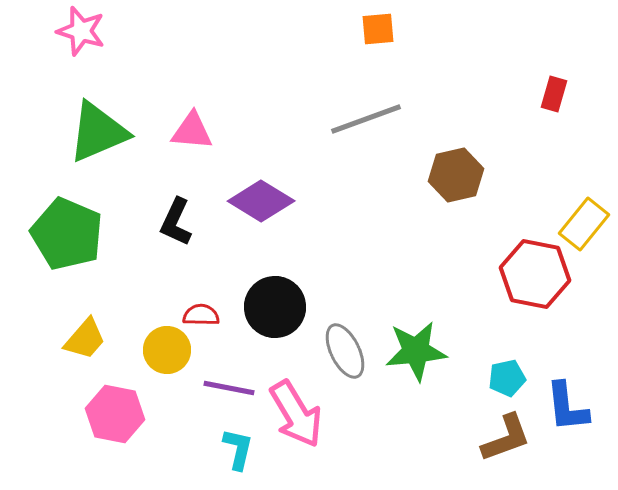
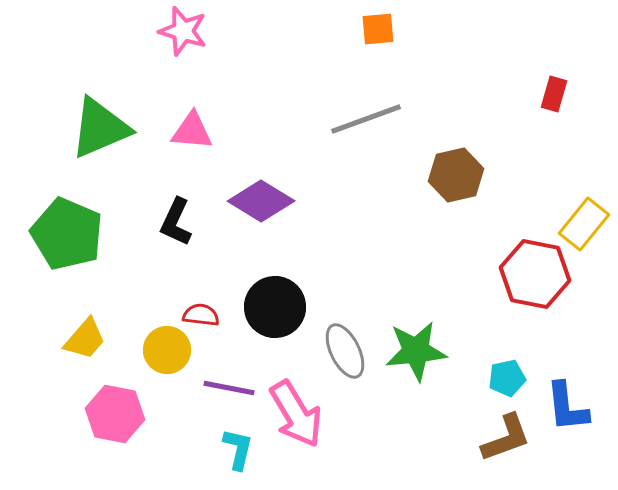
pink star: moved 102 px right
green triangle: moved 2 px right, 4 px up
red semicircle: rotated 6 degrees clockwise
